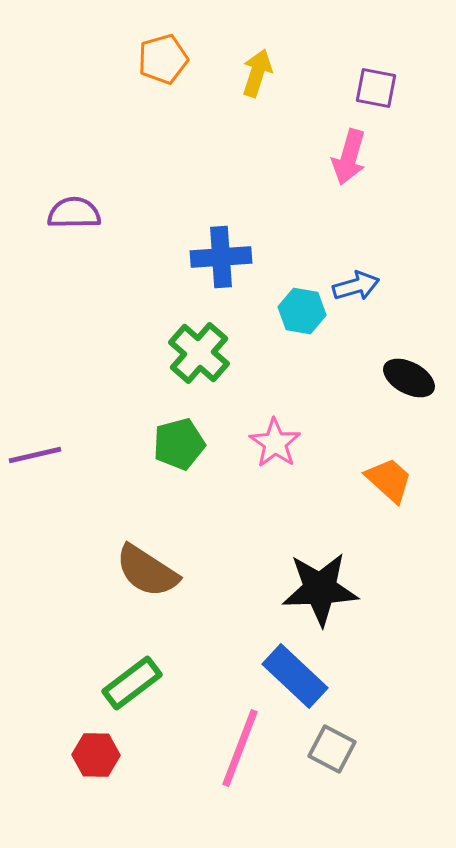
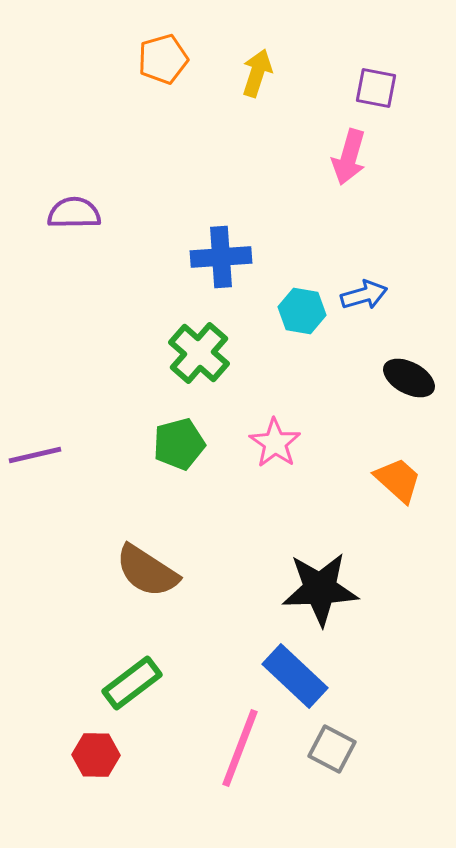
blue arrow: moved 8 px right, 9 px down
orange trapezoid: moved 9 px right
